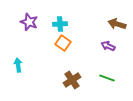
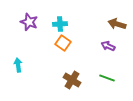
brown cross: rotated 24 degrees counterclockwise
